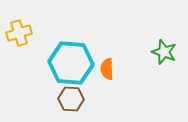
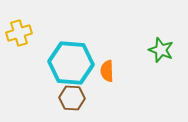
green star: moved 3 px left, 2 px up
orange semicircle: moved 2 px down
brown hexagon: moved 1 px right, 1 px up
